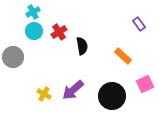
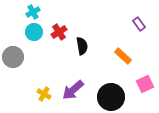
cyan circle: moved 1 px down
black circle: moved 1 px left, 1 px down
